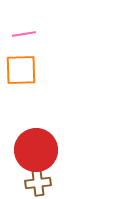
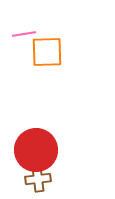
orange square: moved 26 px right, 18 px up
brown cross: moved 4 px up
